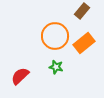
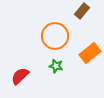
orange rectangle: moved 6 px right, 10 px down
green star: moved 1 px up
